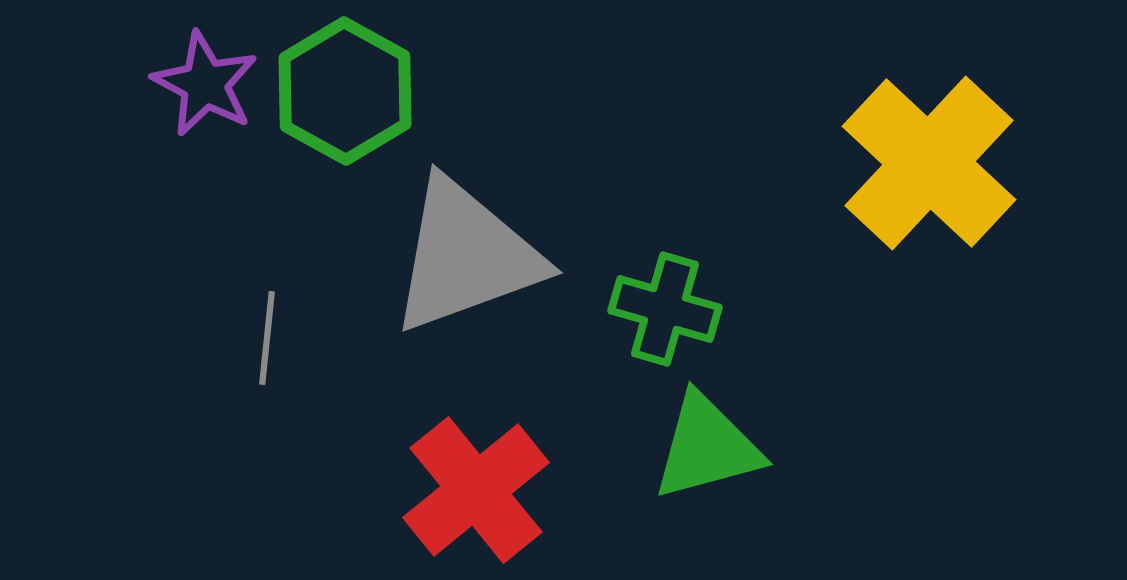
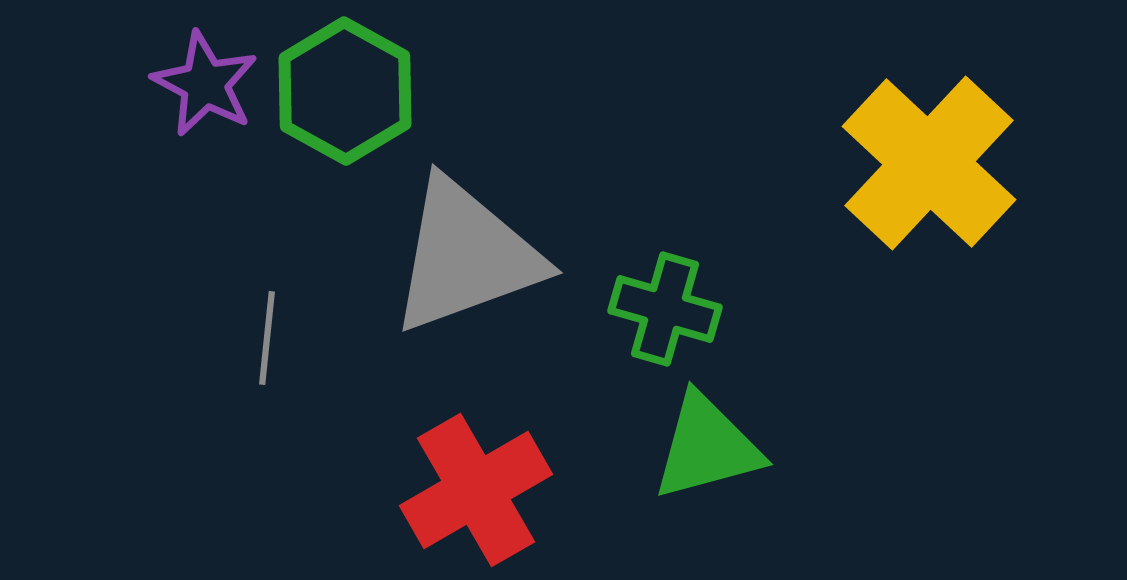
red cross: rotated 9 degrees clockwise
